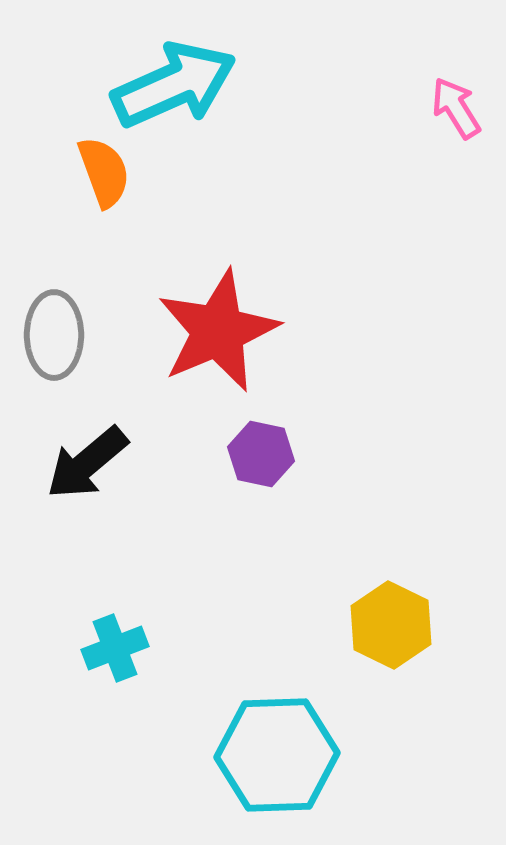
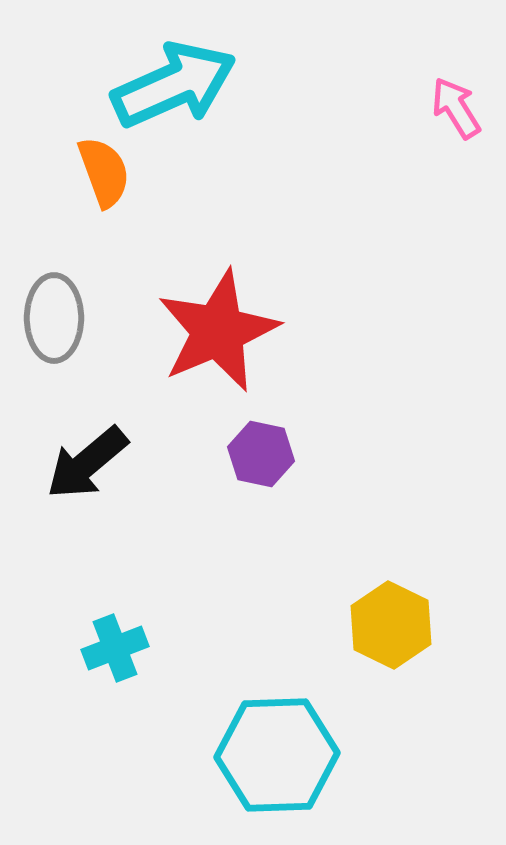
gray ellipse: moved 17 px up
